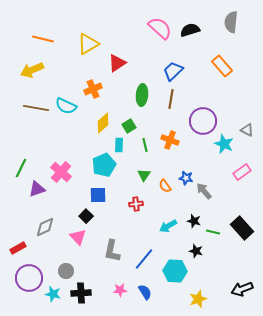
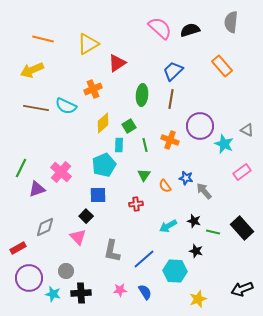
purple circle at (203, 121): moved 3 px left, 5 px down
blue line at (144, 259): rotated 10 degrees clockwise
